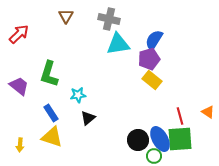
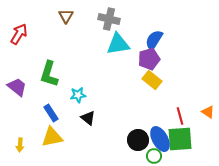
red arrow: rotated 15 degrees counterclockwise
purple trapezoid: moved 2 px left, 1 px down
black triangle: rotated 42 degrees counterclockwise
yellow triangle: rotated 30 degrees counterclockwise
